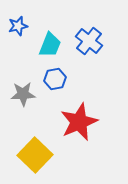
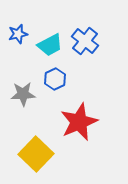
blue star: moved 8 px down
blue cross: moved 4 px left
cyan trapezoid: rotated 40 degrees clockwise
blue hexagon: rotated 15 degrees counterclockwise
yellow square: moved 1 px right, 1 px up
